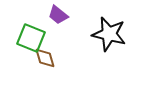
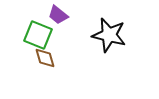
black star: moved 1 px down
green square: moved 7 px right, 3 px up
